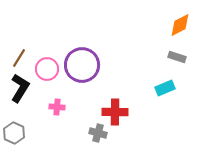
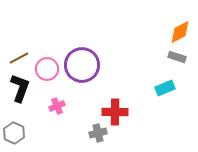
orange diamond: moved 7 px down
brown line: rotated 30 degrees clockwise
black L-shape: rotated 12 degrees counterclockwise
pink cross: moved 1 px up; rotated 28 degrees counterclockwise
gray cross: rotated 30 degrees counterclockwise
